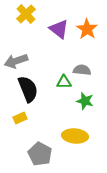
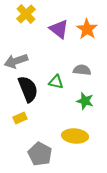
green triangle: moved 8 px left; rotated 14 degrees clockwise
